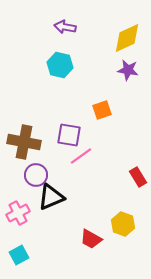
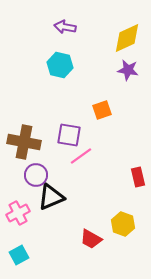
red rectangle: rotated 18 degrees clockwise
